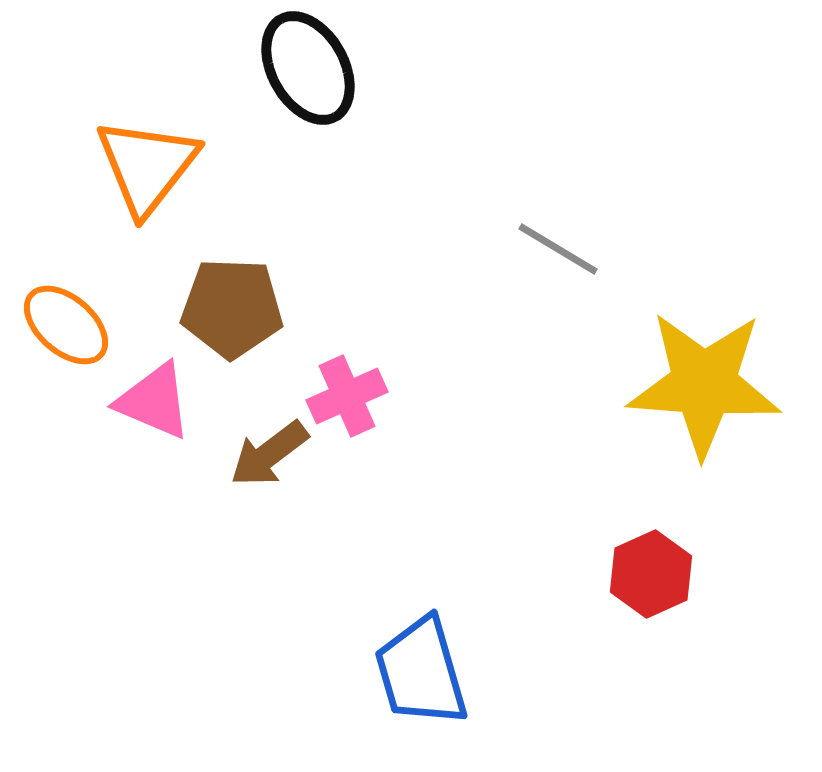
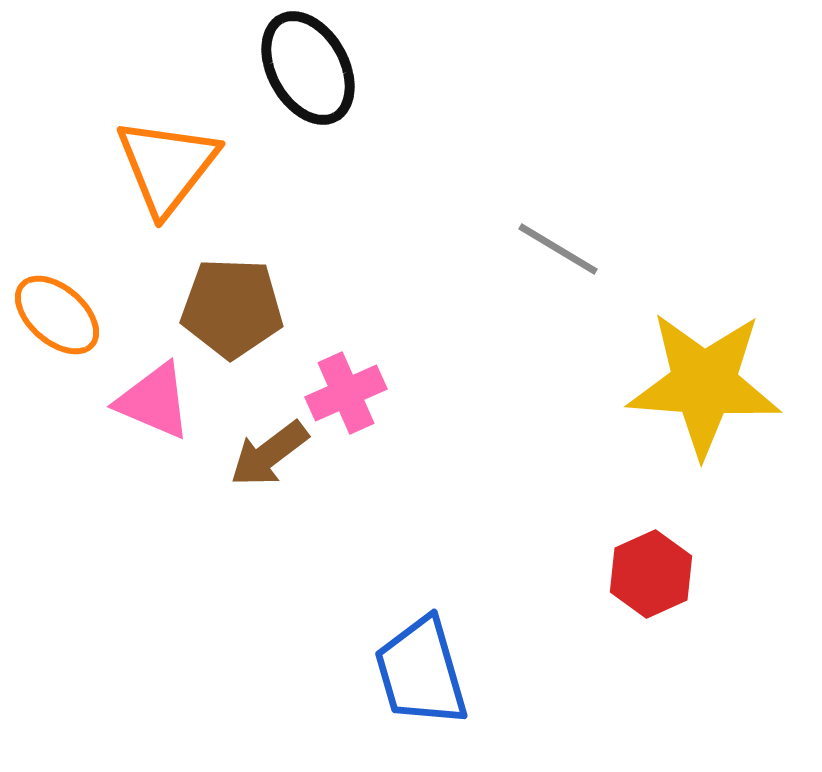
orange triangle: moved 20 px right
orange ellipse: moved 9 px left, 10 px up
pink cross: moved 1 px left, 3 px up
